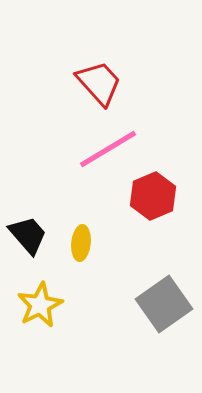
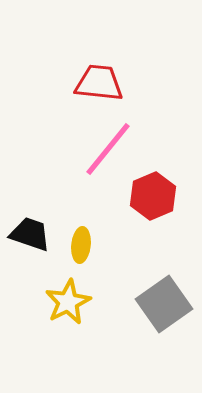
red trapezoid: rotated 42 degrees counterclockwise
pink line: rotated 20 degrees counterclockwise
black trapezoid: moved 2 px right, 1 px up; rotated 30 degrees counterclockwise
yellow ellipse: moved 2 px down
yellow star: moved 28 px right, 3 px up
